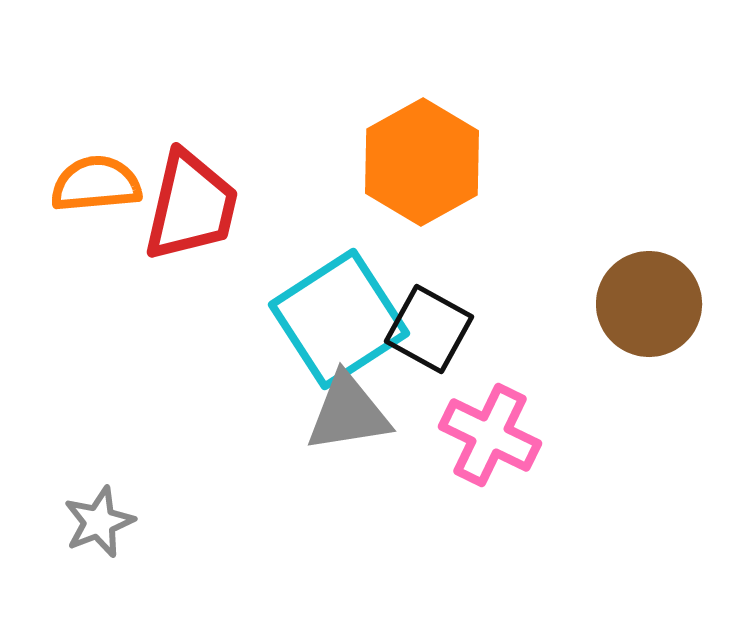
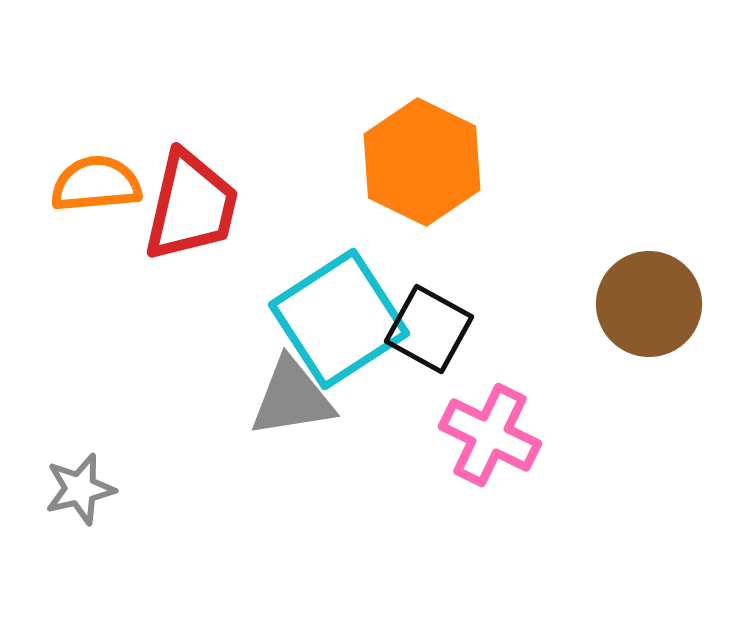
orange hexagon: rotated 5 degrees counterclockwise
gray triangle: moved 56 px left, 15 px up
gray star: moved 19 px left, 33 px up; rotated 8 degrees clockwise
